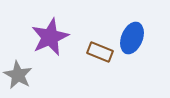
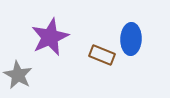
blue ellipse: moved 1 px left, 1 px down; rotated 20 degrees counterclockwise
brown rectangle: moved 2 px right, 3 px down
